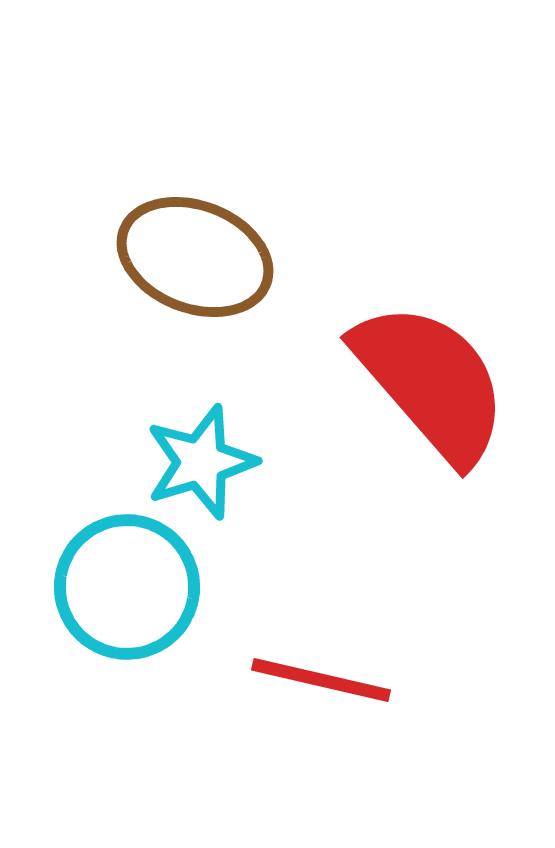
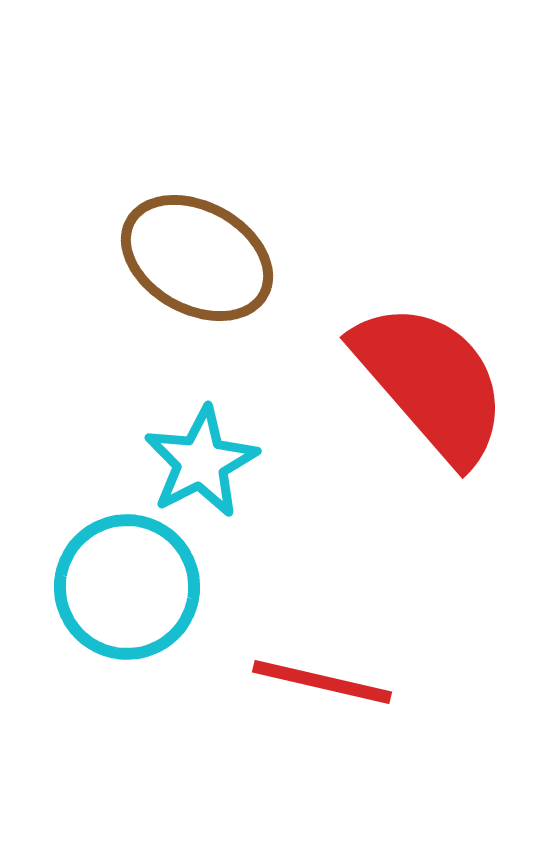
brown ellipse: moved 2 px right, 1 px down; rotated 8 degrees clockwise
cyan star: rotated 10 degrees counterclockwise
red line: moved 1 px right, 2 px down
